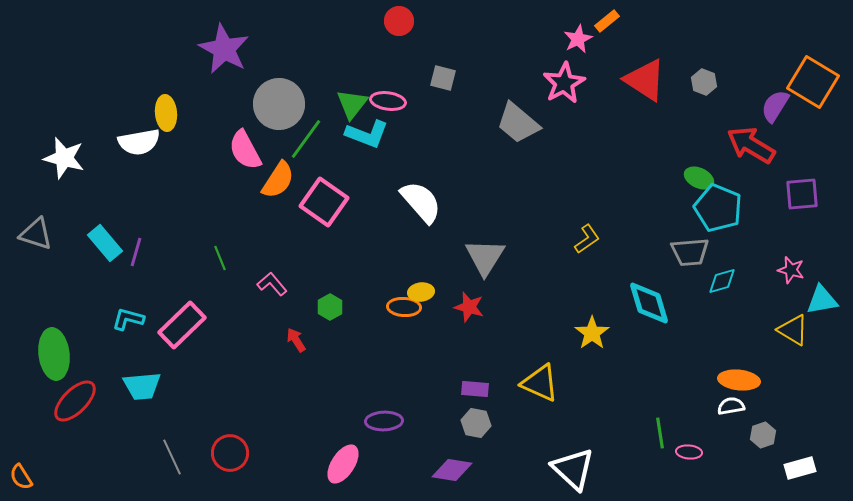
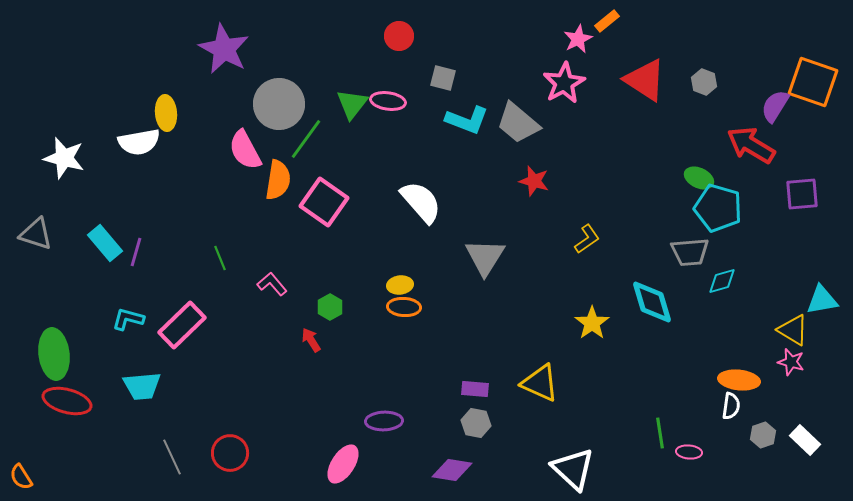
red circle at (399, 21): moved 15 px down
orange square at (813, 82): rotated 12 degrees counterclockwise
cyan L-shape at (367, 134): moved 100 px right, 14 px up
orange semicircle at (278, 180): rotated 24 degrees counterclockwise
cyan pentagon at (718, 208): rotated 6 degrees counterclockwise
pink star at (791, 270): moved 92 px down
yellow ellipse at (421, 292): moved 21 px left, 7 px up
cyan diamond at (649, 303): moved 3 px right, 1 px up
red star at (469, 307): moved 65 px right, 126 px up
yellow star at (592, 333): moved 10 px up
red arrow at (296, 340): moved 15 px right
red ellipse at (75, 401): moved 8 px left; rotated 60 degrees clockwise
white semicircle at (731, 406): rotated 108 degrees clockwise
white rectangle at (800, 468): moved 5 px right, 28 px up; rotated 60 degrees clockwise
